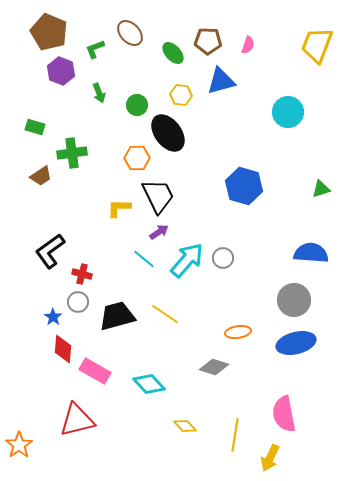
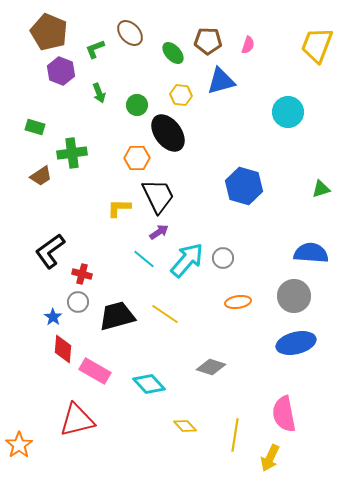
gray circle at (294, 300): moved 4 px up
orange ellipse at (238, 332): moved 30 px up
gray diamond at (214, 367): moved 3 px left
